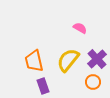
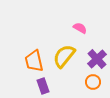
yellow semicircle: moved 4 px left, 4 px up
